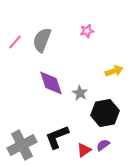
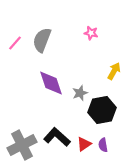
pink star: moved 4 px right, 2 px down; rotated 24 degrees clockwise
pink line: moved 1 px down
yellow arrow: rotated 42 degrees counterclockwise
gray star: rotated 21 degrees clockwise
black hexagon: moved 3 px left, 3 px up
black L-shape: rotated 64 degrees clockwise
purple semicircle: rotated 64 degrees counterclockwise
red triangle: moved 6 px up
